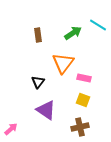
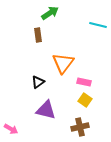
cyan line: rotated 18 degrees counterclockwise
green arrow: moved 23 px left, 20 px up
pink rectangle: moved 4 px down
black triangle: rotated 16 degrees clockwise
yellow square: moved 2 px right; rotated 16 degrees clockwise
purple triangle: rotated 20 degrees counterclockwise
pink arrow: rotated 72 degrees clockwise
